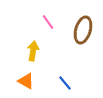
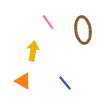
brown ellipse: rotated 24 degrees counterclockwise
orange triangle: moved 3 px left
